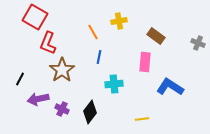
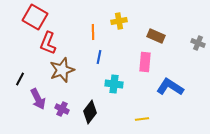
orange line: rotated 28 degrees clockwise
brown rectangle: rotated 12 degrees counterclockwise
brown star: rotated 15 degrees clockwise
cyan cross: rotated 12 degrees clockwise
purple arrow: rotated 105 degrees counterclockwise
